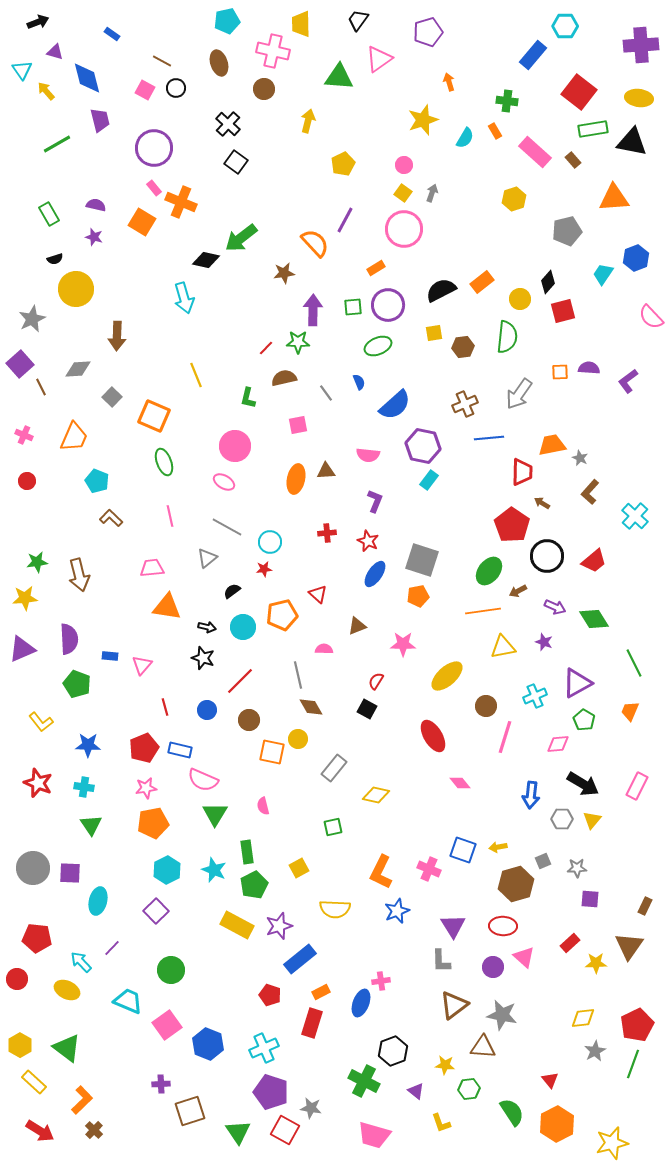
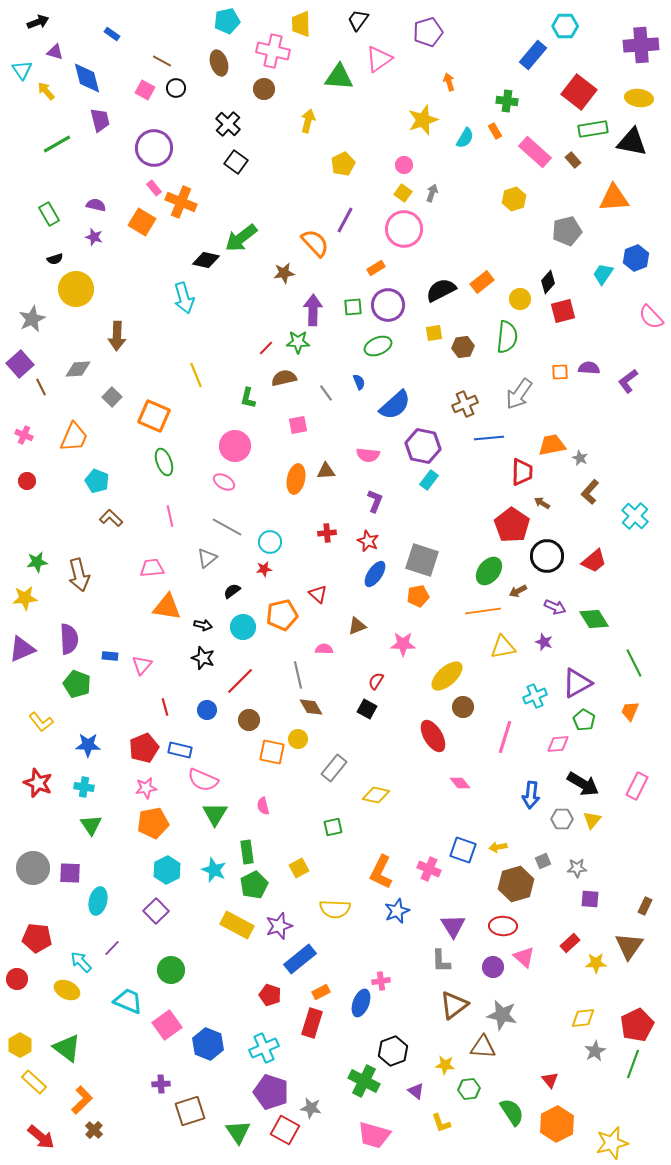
black arrow at (207, 627): moved 4 px left, 2 px up
brown circle at (486, 706): moved 23 px left, 1 px down
red arrow at (40, 1131): moved 1 px right, 6 px down; rotated 8 degrees clockwise
